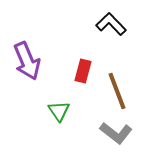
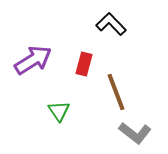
purple arrow: moved 6 px right, 1 px up; rotated 99 degrees counterclockwise
red rectangle: moved 1 px right, 7 px up
brown line: moved 1 px left, 1 px down
gray L-shape: moved 19 px right
